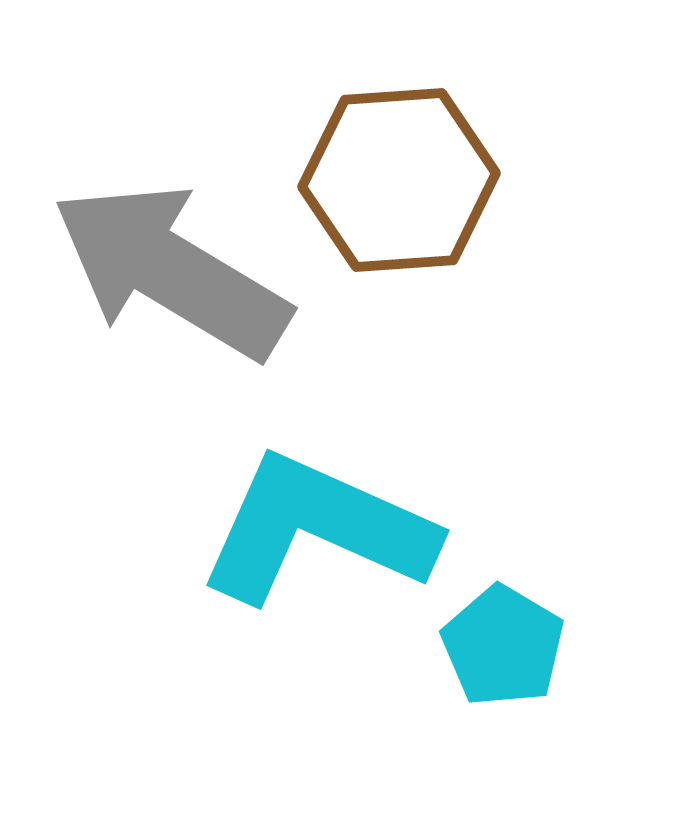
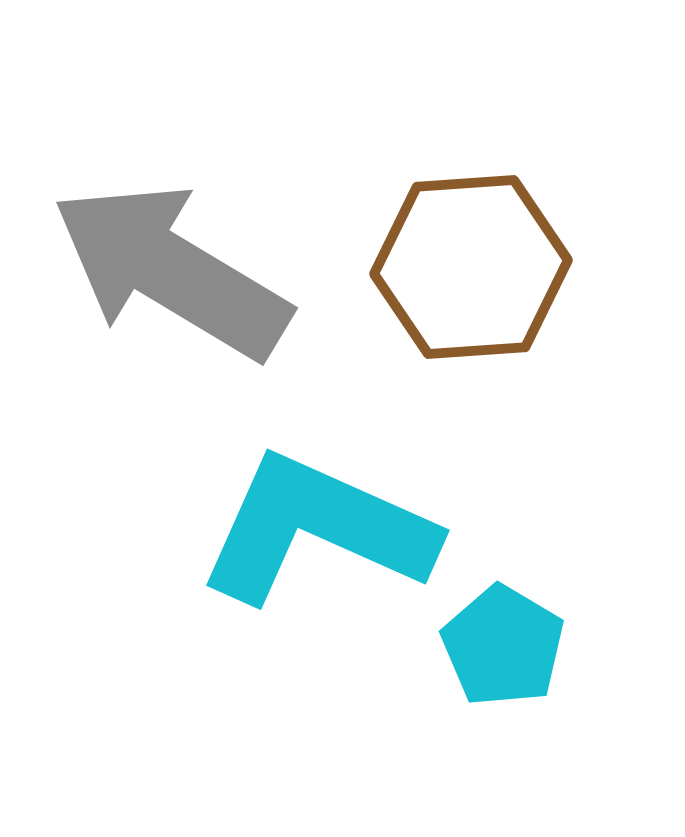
brown hexagon: moved 72 px right, 87 px down
